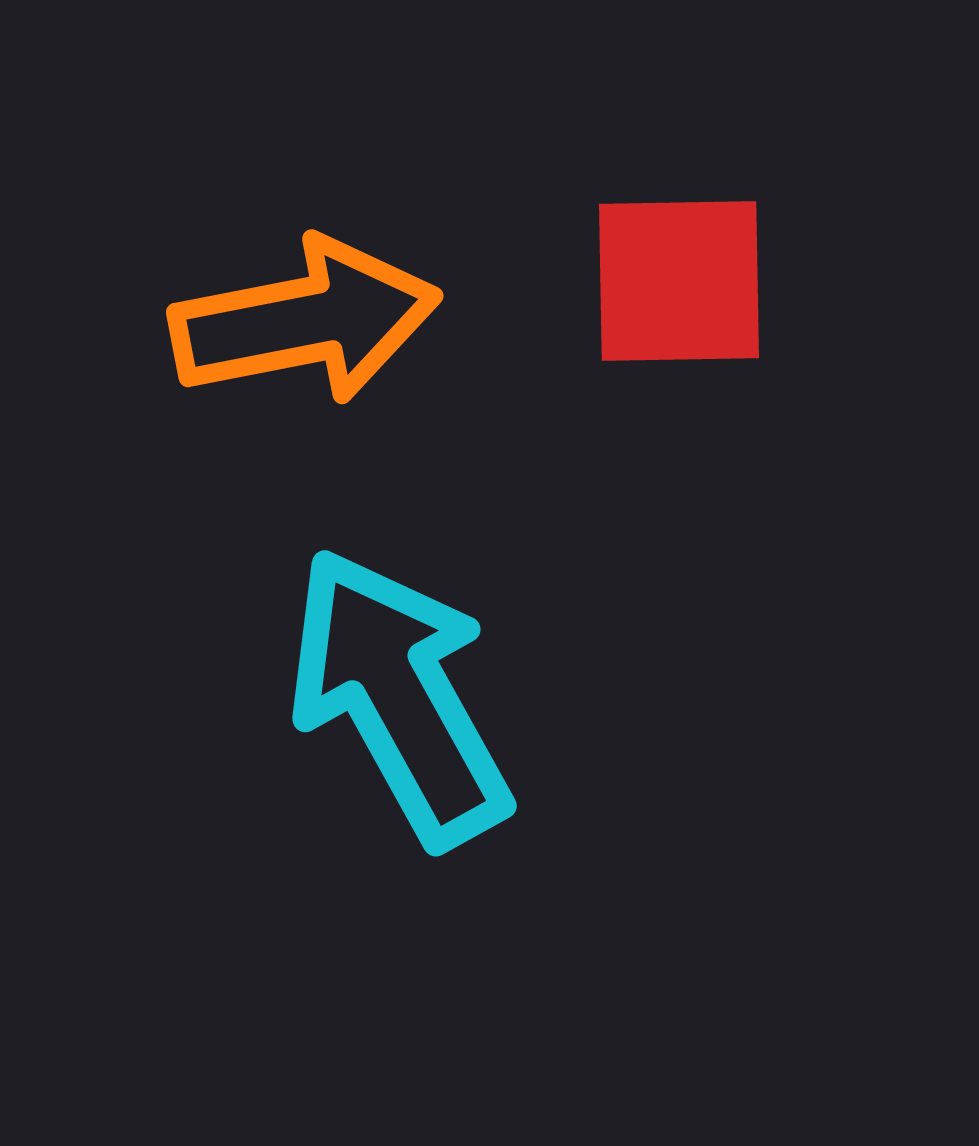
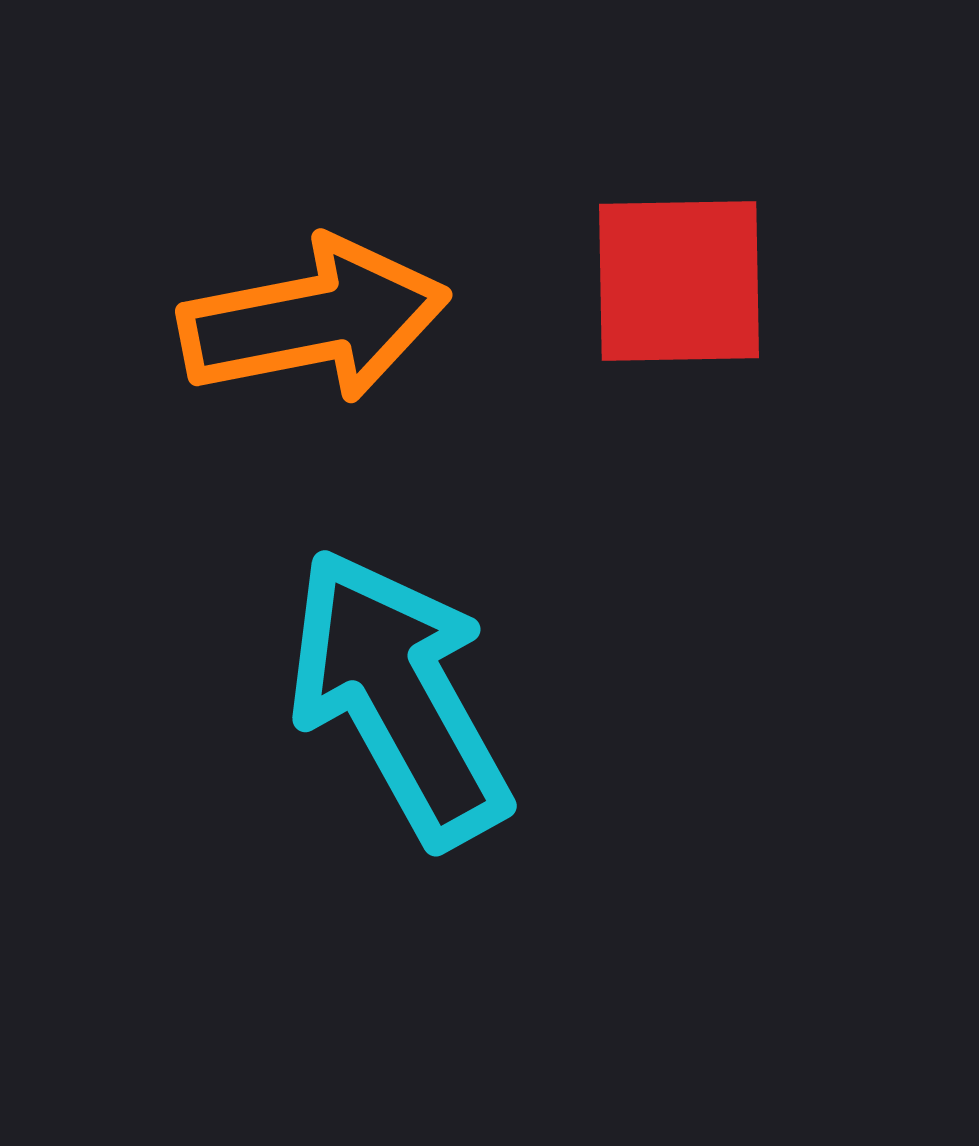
orange arrow: moved 9 px right, 1 px up
